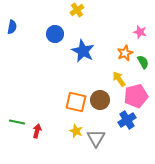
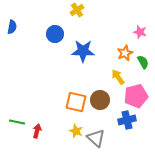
blue star: rotated 25 degrees counterclockwise
yellow arrow: moved 1 px left, 2 px up
blue cross: rotated 18 degrees clockwise
gray triangle: rotated 18 degrees counterclockwise
